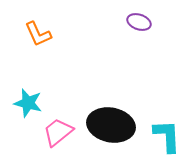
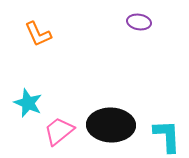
purple ellipse: rotated 10 degrees counterclockwise
cyan star: rotated 8 degrees clockwise
black ellipse: rotated 9 degrees counterclockwise
pink trapezoid: moved 1 px right, 1 px up
